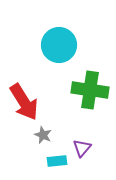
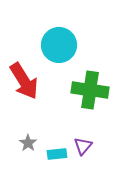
red arrow: moved 21 px up
gray star: moved 15 px left, 8 px down; rotated 12 degrees clockwise
purple triangle: moved 1 px right, 2 px up
cyan rectangle: moved 7 px up
